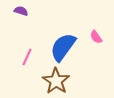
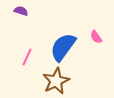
brown star: rotated 12 degrees clockwise
